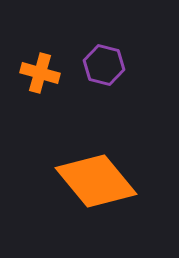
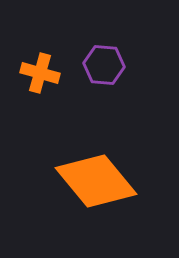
purple hexagon: rotated 9 degrees counterclockwise
